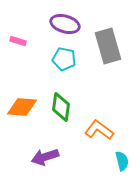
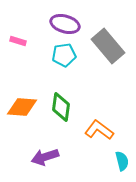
gray rectangle: rotated 24 degrees counterclockwise
cyan pentagon: moved 4 px up; rotated 20 degrees counterclockwise
